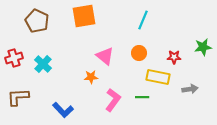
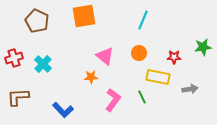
green line: rotated 64 degrees clockwise
